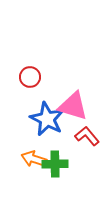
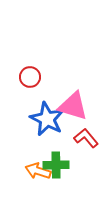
red L-shape: moved 1 px left, 2 px down
orange arrow: moved 4 px right, 12 px down
green cross: moved 1 px right, 1 px down
